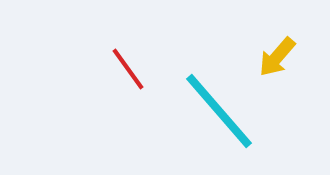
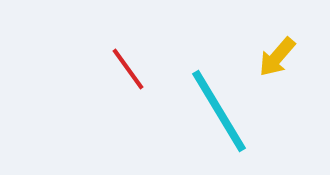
cyan line: rotated 10 degrees clockwise
